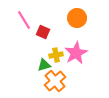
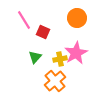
yellow cross: moved 4 px right, 4 px down
green triangle: moved 9 px left, 8 px up; rotated 32 degrees counterclockwise
